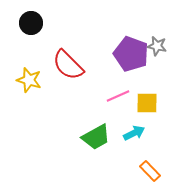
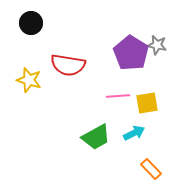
gray star: moved 1 px up
purple pentagon: moved 1 px up; rotated 12 degrees clockwise
red semicircle: rotated 36 degrees counterclockwise
pink line: rotated 20 degrees clockwise
yellow square: rotated 10 degrees counterclockwise
orange rectangle: moved 1 px right, 2 px up
